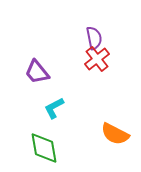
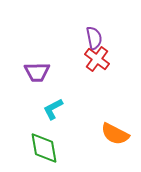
red cross: rotated 15 degrees counterclockwise
purple trapezoid: rotated 52 degrees counterclockwise
cyan L-shape: moved 1 px left, 1 px down
